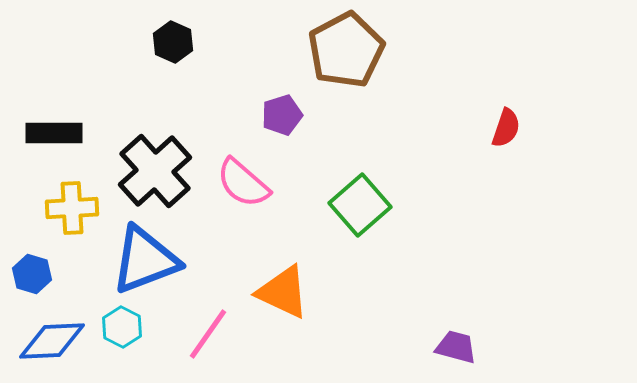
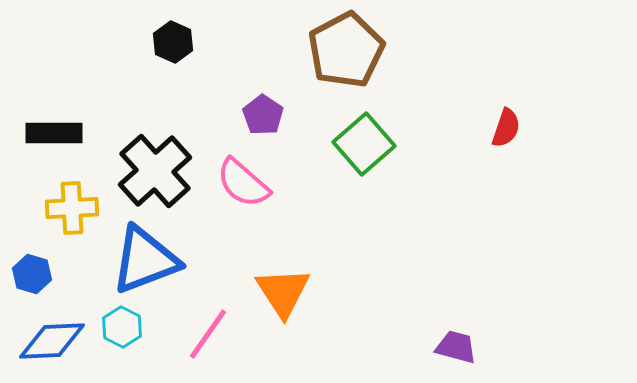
purple pentagon: moved 19 px left; rotated 21 degrees counterclockwise
green square: moved 4 px right, 61 px up
orange triangle: rotated 32 degrees clockwise
